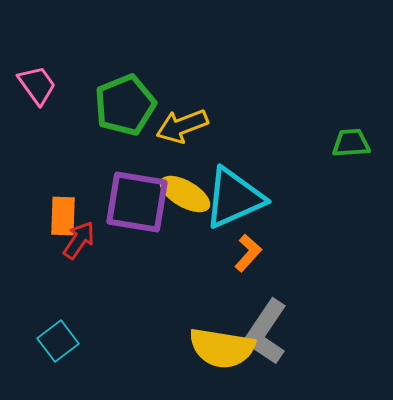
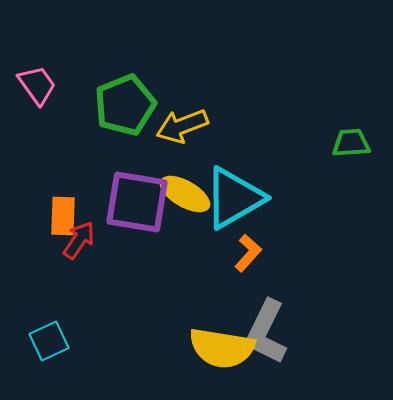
cyan triangle: rotated 6 degrees counterclockwise
gray L-shape: rotated 8 degrees counterclockwise
cyan square: moved 9 px left; rotated 12 degrees clockwise
